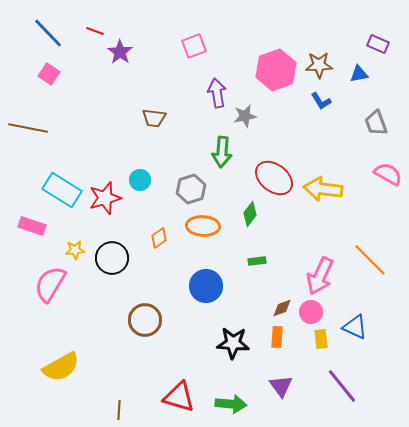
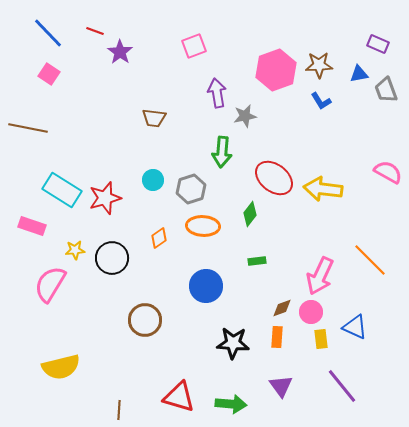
gray trapezoid at (376, 123): moved 10 px right, 33 px up
pink semicircle at (388, 174): moved 2 px up
cyan circle at (140, 180): moved 13 px right
yellow semicircle at (61, 367): rotated 15 degrees clockwise
